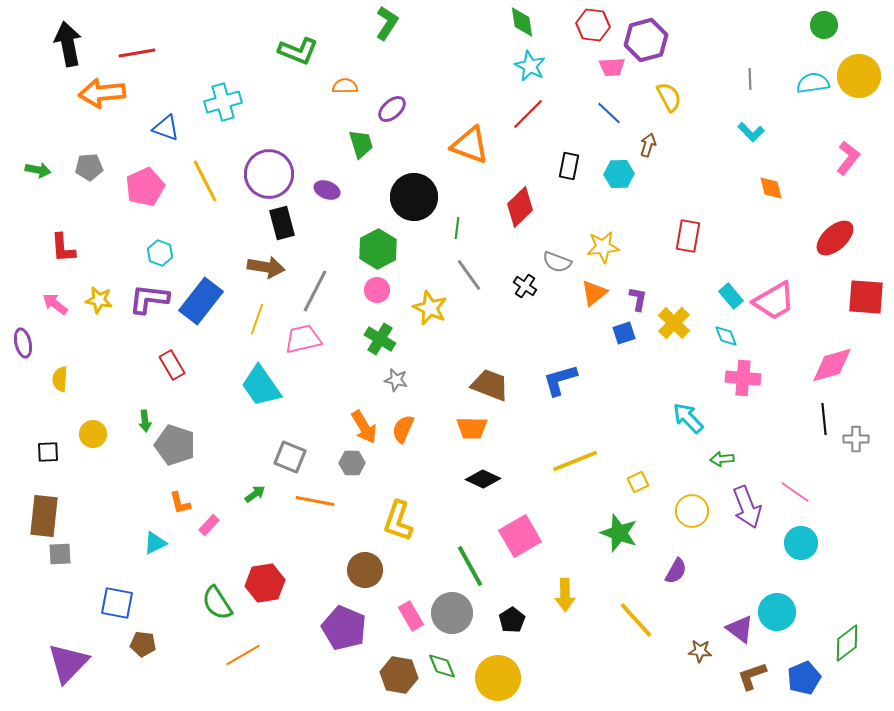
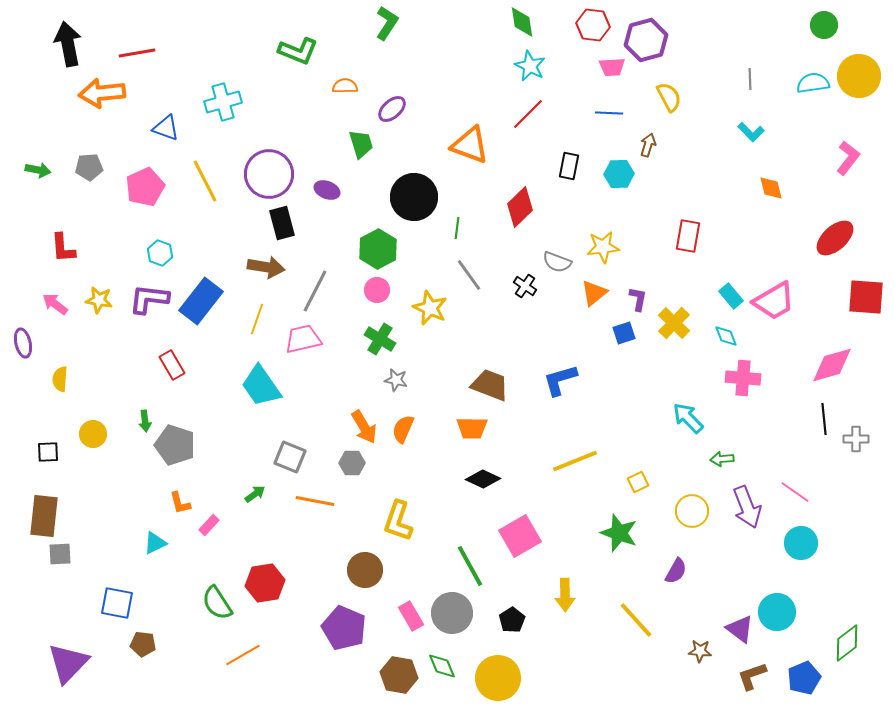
blue line at (609, 113): rotated 40 degrees counterclockwise
